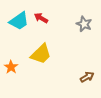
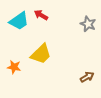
red arrow: moved 3 px up
gray star: moved 4 px right
orange star: moved 3 px right; rotated 24 degrees counterclockwise
